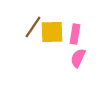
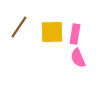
brown line: moved 14 px left
pink semicircle: rotated 48 degrees counterclockwise
